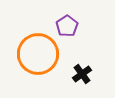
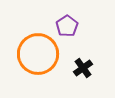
black cross: moved 1 px right, 6 px up
